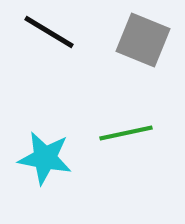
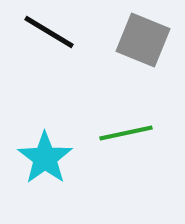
cyan star: rotated 26 degrees clockwise
